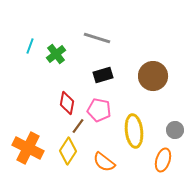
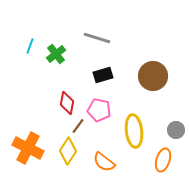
gray circle: moved 1 px right
